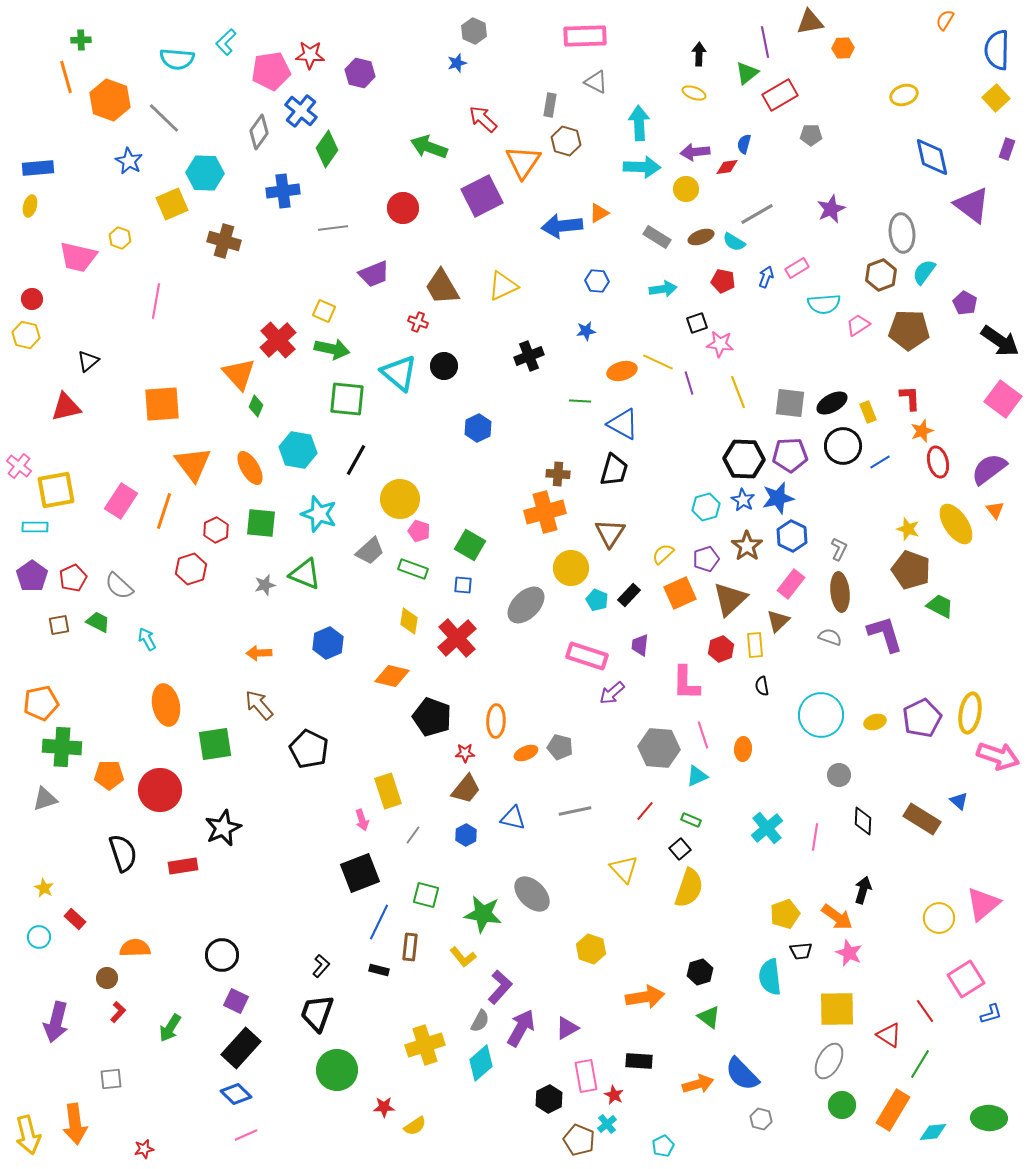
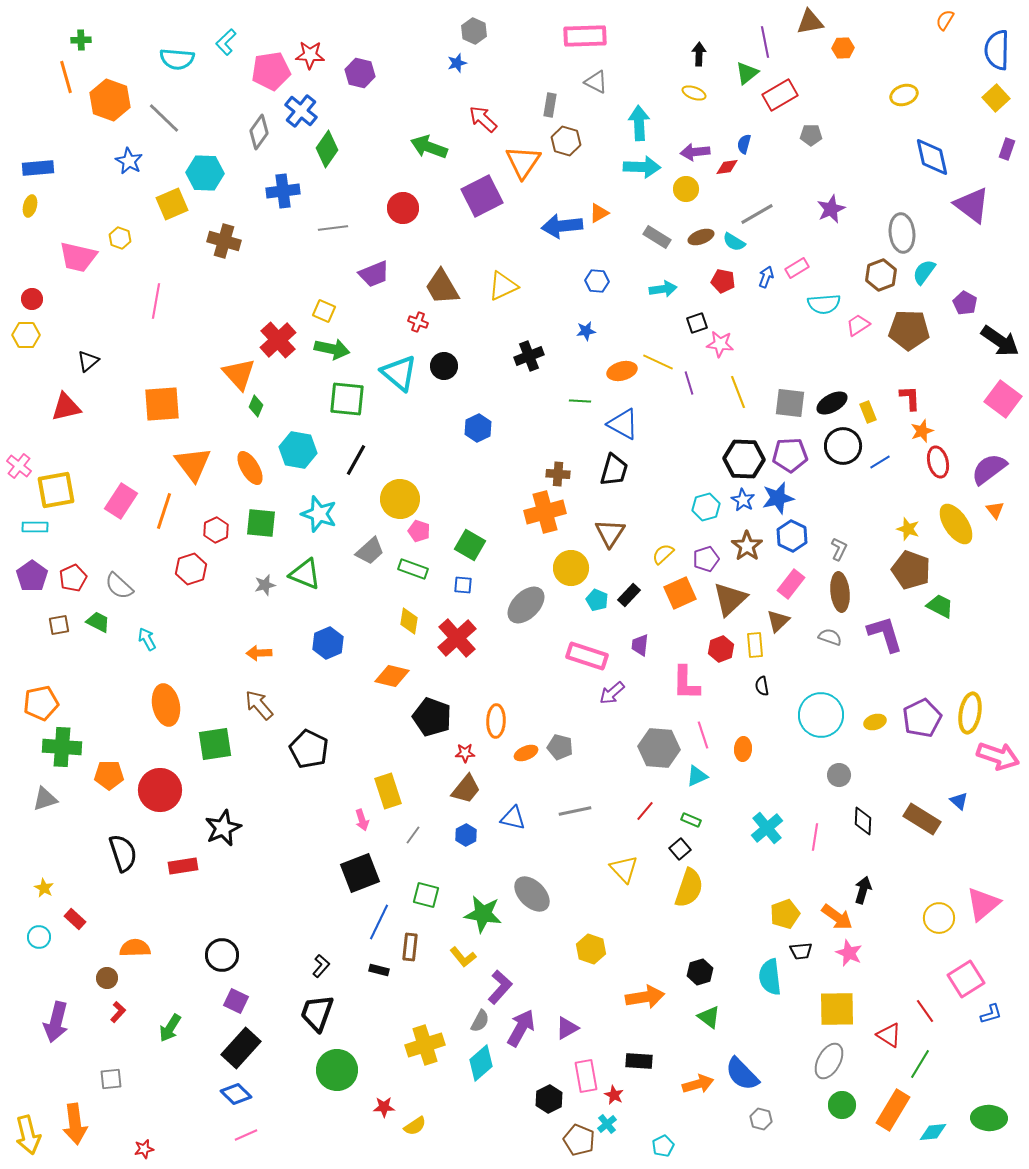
yellow hexagon at (26, 335): rotated 12 degrees counterclockwise
